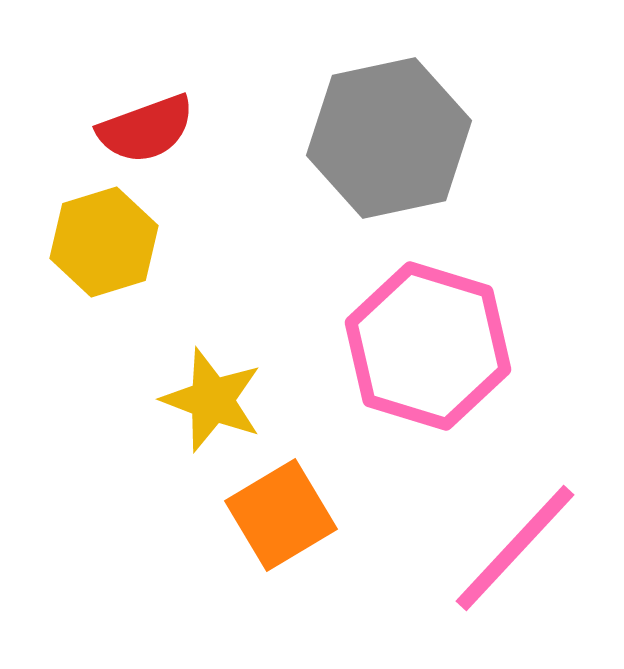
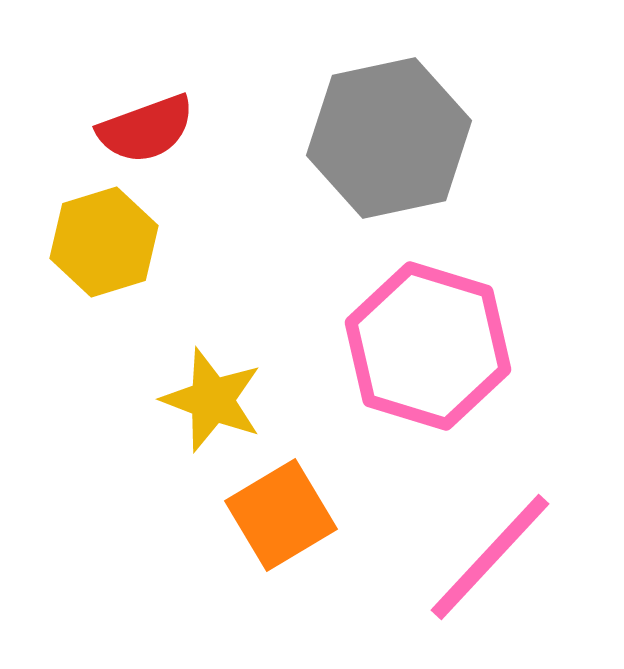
pink line: moved 25 px left, 9 px down
